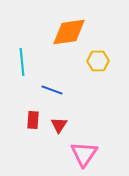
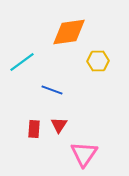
cyan line: rotated 60 degrees clockwise
red rectangle: moved 1 px right, 9 px down
